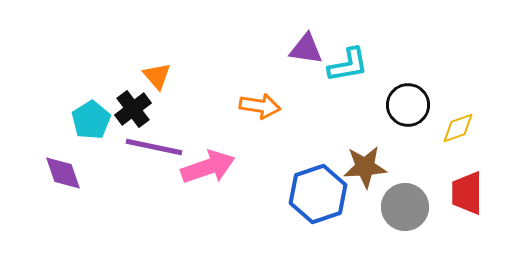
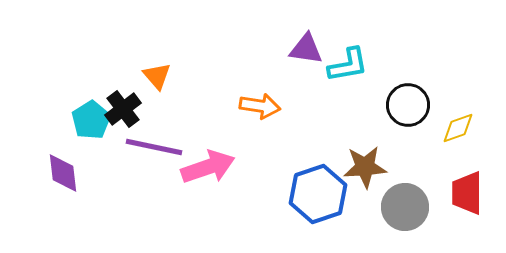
black cross: moved 10 px left
purple diamond: rotated 12 degrees clockwise
